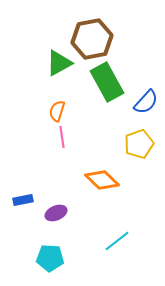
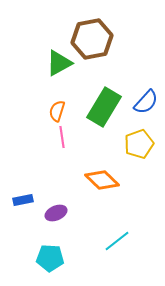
green rectangle: moved 3 px left, 25 px down; rotated 60 degrees clockwise
